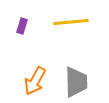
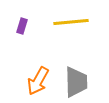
orange arrow: moved 3 px right
